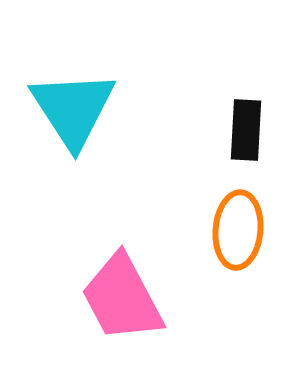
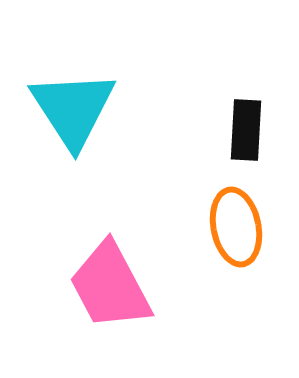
orange ellipse: moved 2 px left, 3 px up; rotated 16 degrees counterclockwise
pink trapezoid: moved 12 px left, 12 px up
